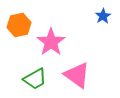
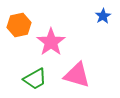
pink triangle: rotated 20 degrees counterclockwise
